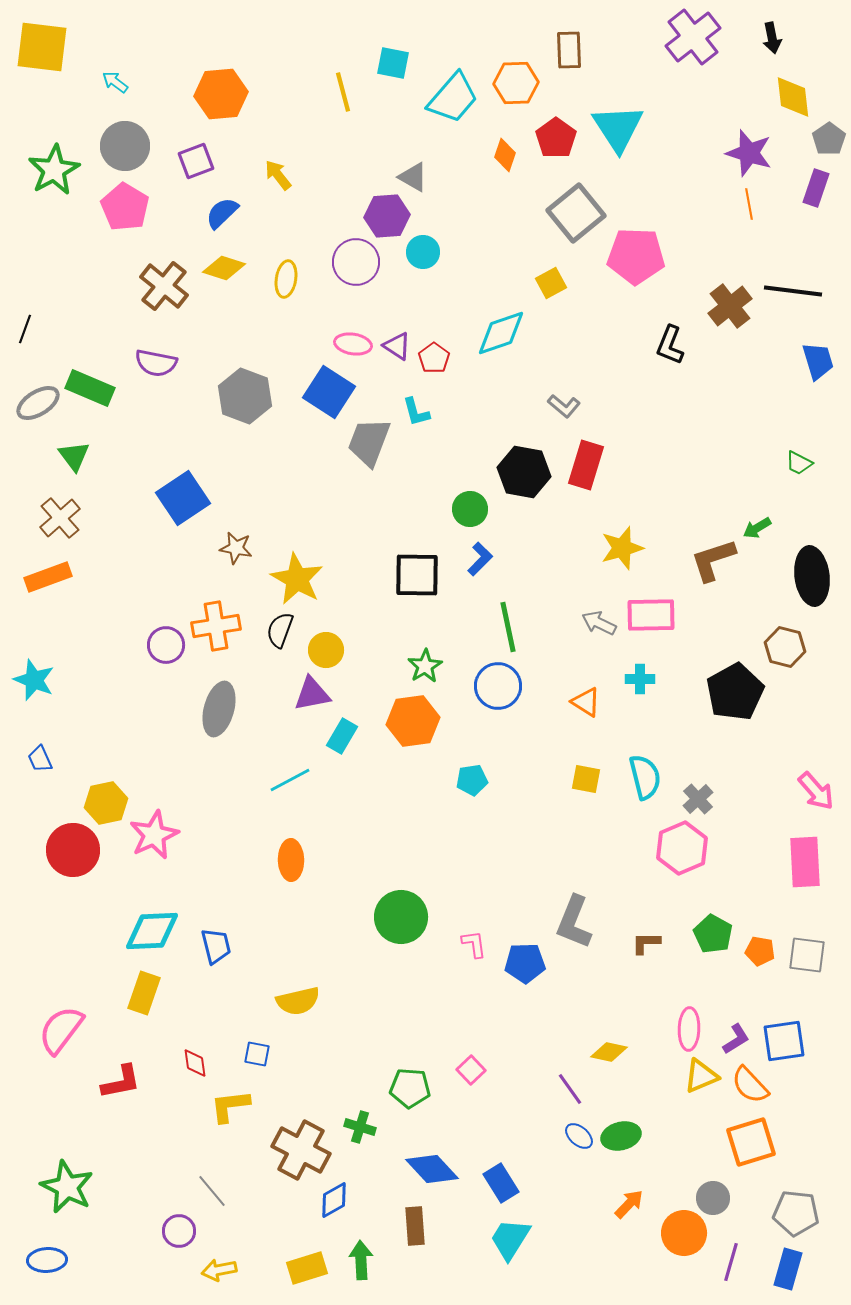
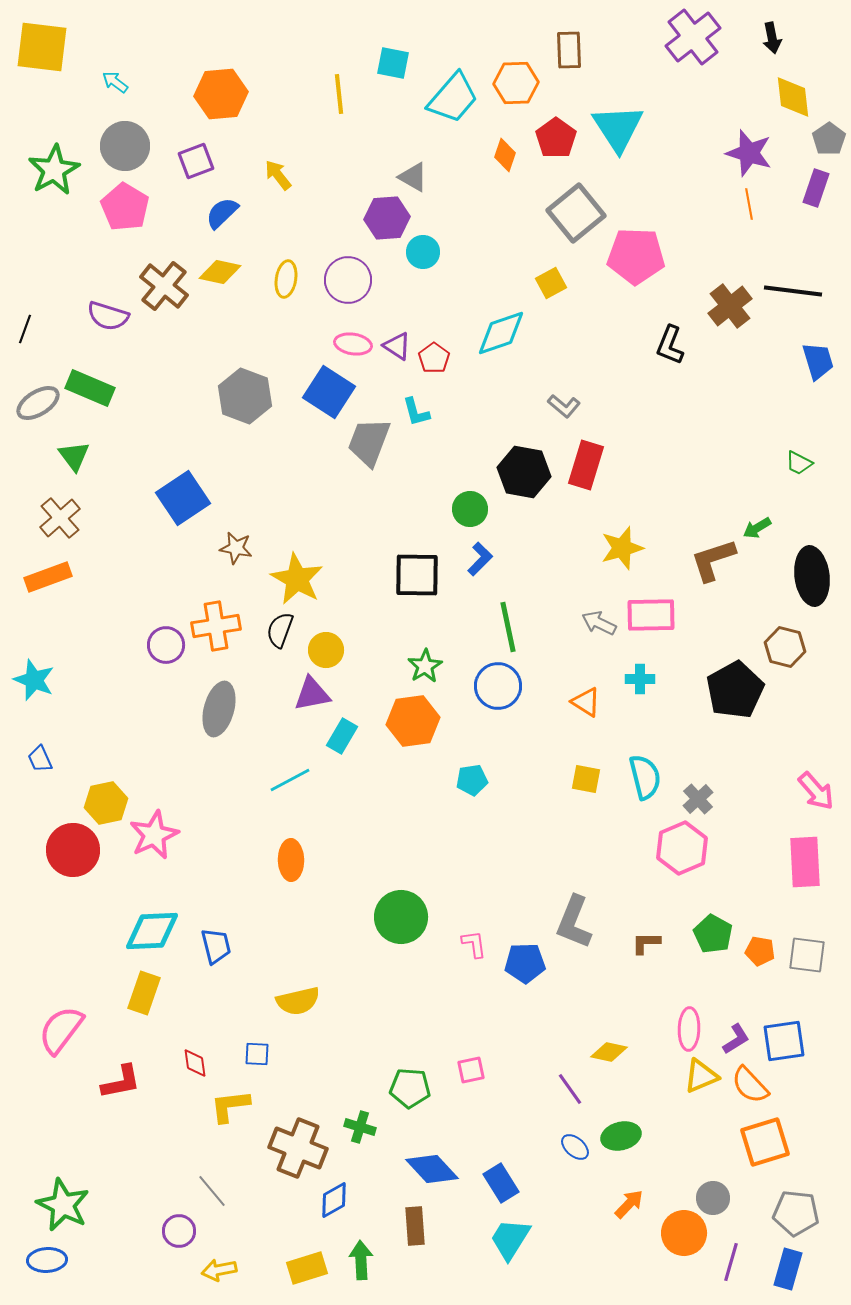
yellow line at (343, 92): moved 4 px left, 2 px down; rotated 9 degrees clockwise
purple hexagon at (387, 216): moved 2 px down
purple circle at (356, 262): moved 8 px left, 18 px down
yellow diamond at (224, 268): moved 4 px left, 4 px down; rotated 6 degrees counterclockwise
purple semicircle at (156, 363): moved 48 px left, 47 px up; rotated 6 degrees clockwise
black pentagon at (735, 692): moved 2 px up
blue square at (257, 1054): rotated 8 degrees counterclockwise
pink square at (471, 1070): rotated 32 degrees clockwise
blue ellipse at (579, 1136): moved 4 px left, 11 px down
orange square at (751, 1142): moved 14 px right
brown cross at (301, 1150): moved 3 px left, 2 px up; rotated 6 degrees counterclockwise
green star at (67, 1187): moved 4 px left, 18 px down
